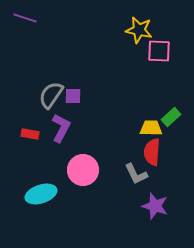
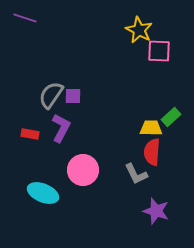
yellow star: rotated 16 degrees clockwise
cyan ellipse: moved 2 px right, 1 px up; rotated 40 degrees clockwise
purple star: moved 1 px right, 5 px down
